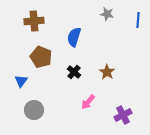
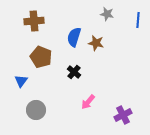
brown star: moved 11 px left, 29 px up; rotated 21 degrees counterclockwise
gray circle: moved 2 px right
